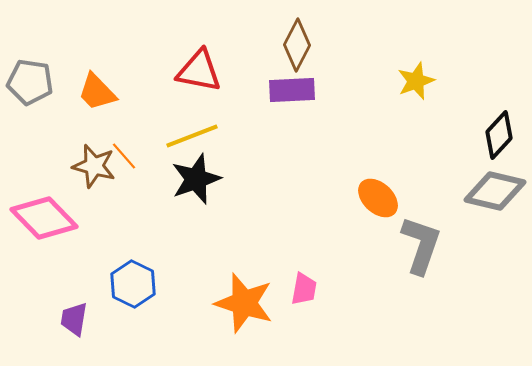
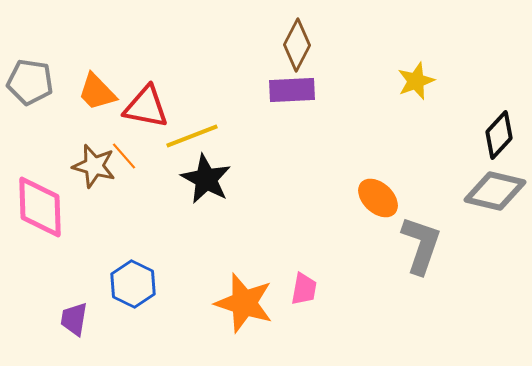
red triangle: moved 53 px left, 36 px down
black star: moved 10 px right; rotated 24 degrees counterclockwise
pink diamond: moved 4 px left, 11 px up; rotated 42 degrees clockwise
